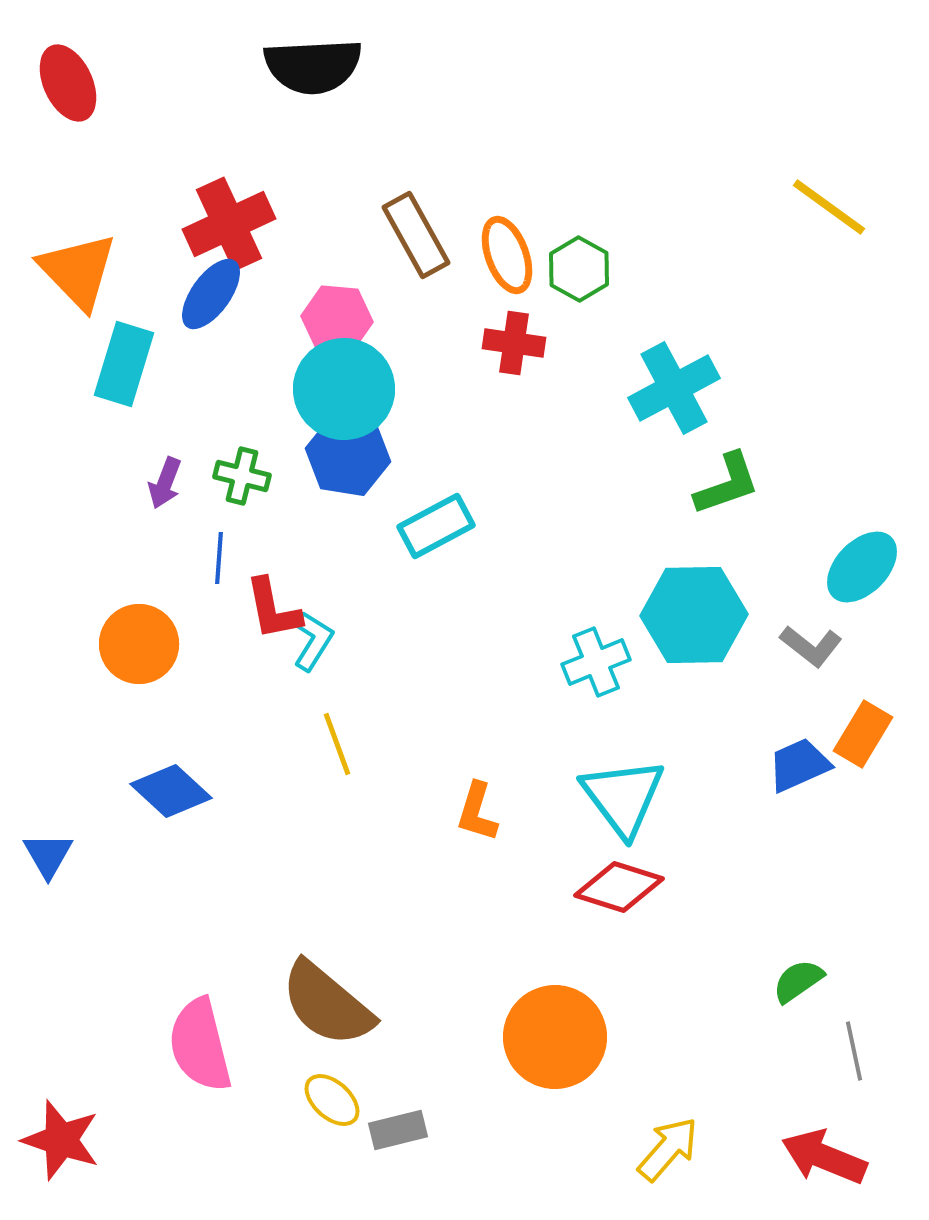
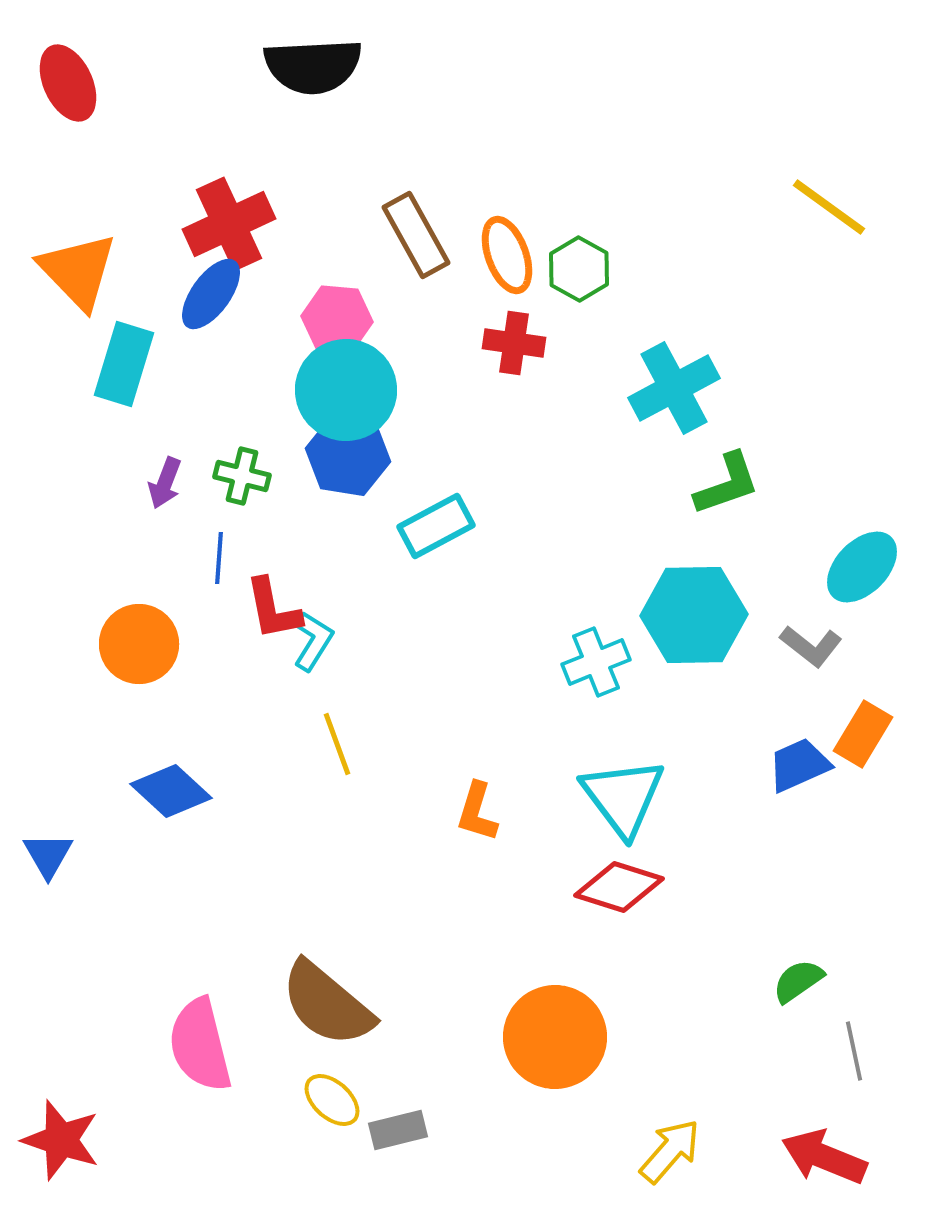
cyan circle at (344, 389): moved 2 px right, 1 px down
yellow arrow at (668, 1149): moved 2 px right, 2 px down
